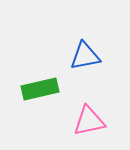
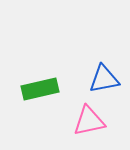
blue triangle: moved 19 px right, 23 px down
